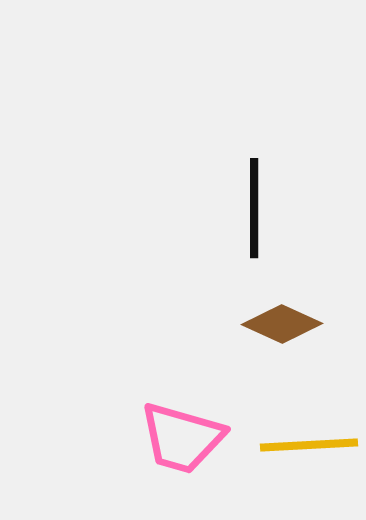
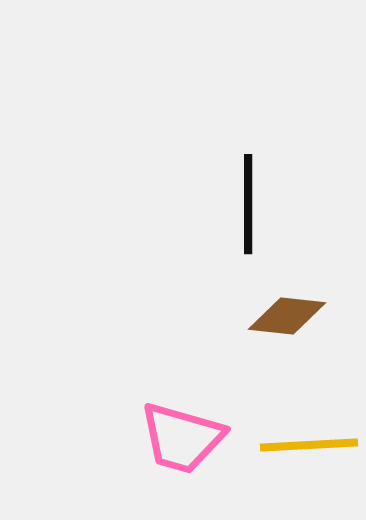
black line: moved 6 px left, 4 px up
brown diamond: moved 5 px right, 8 px up; rotated 18 degrees counterclockwise
